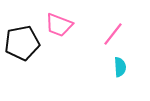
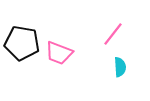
pink trapezoid: moved 28 px down
black pentagon: rotated 20 degrees clockwise
